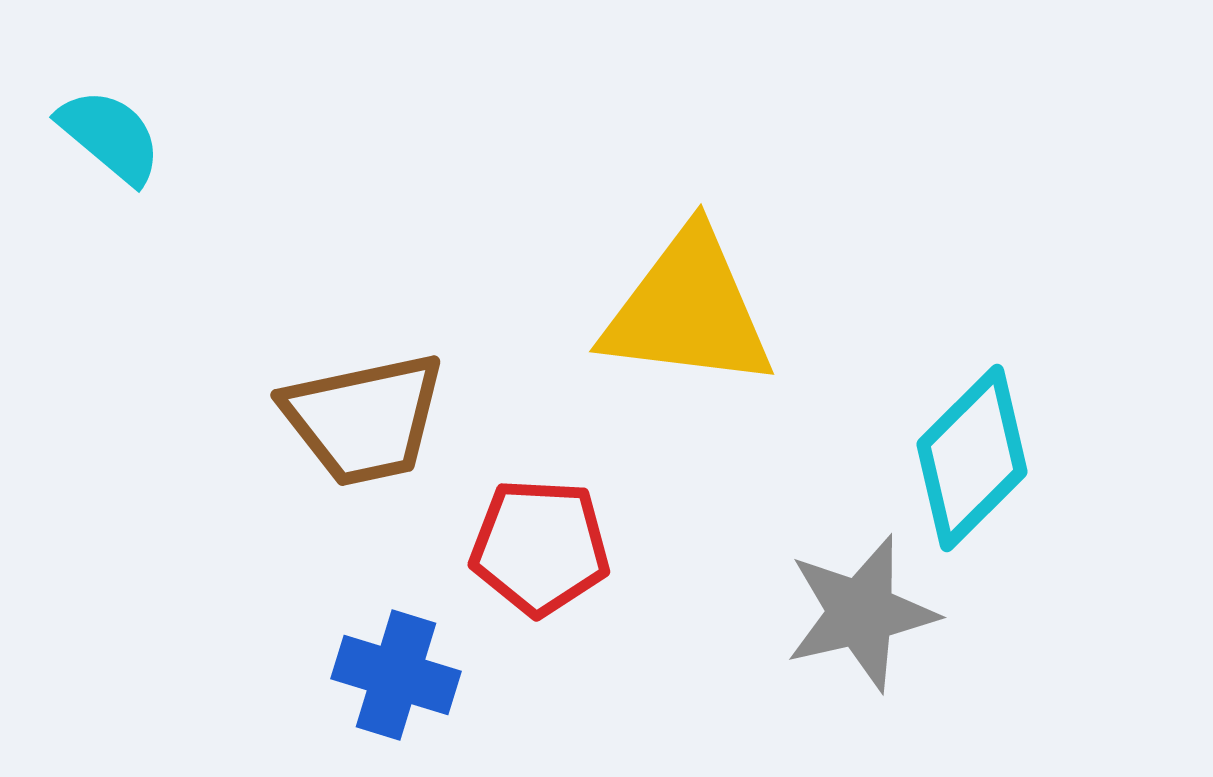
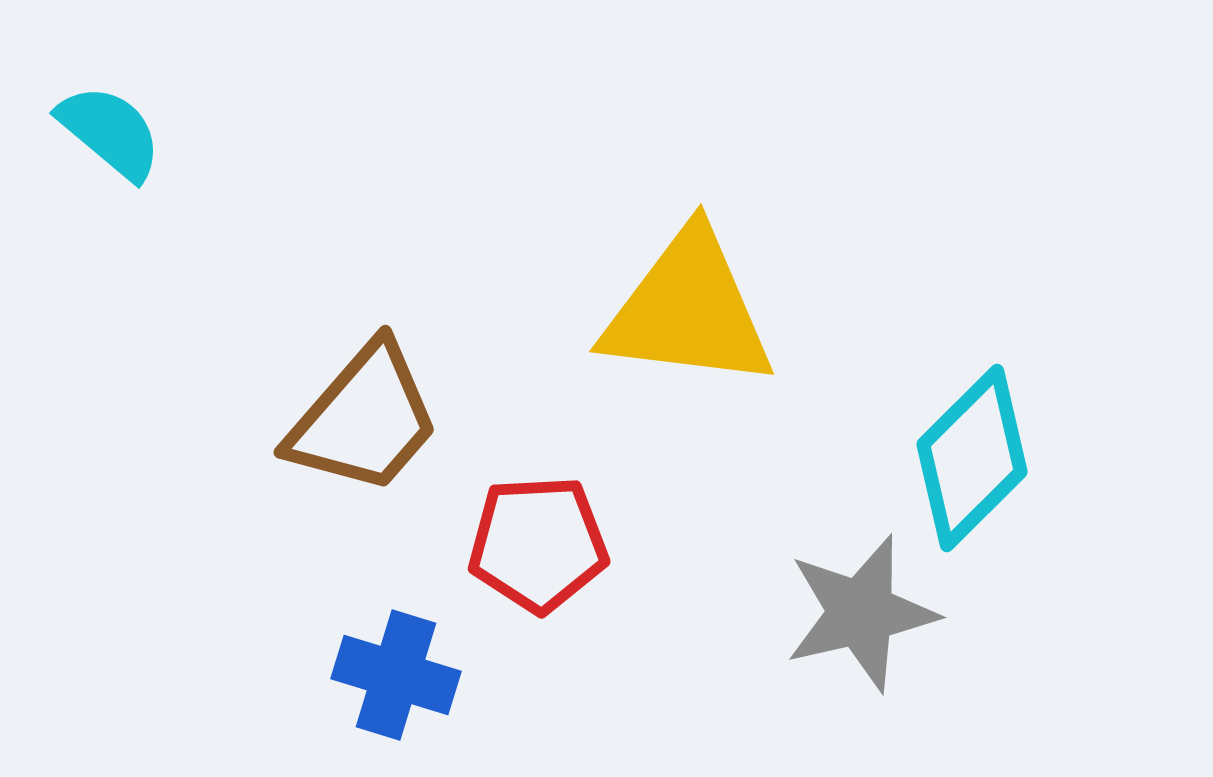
cyan semicircle: moved 4 px up
brown trapezoid: rotated 37 degrees counterclockwise
red pentagon: moved 2 px left, 3 px up; rotated 6 degrees counterclockwise
